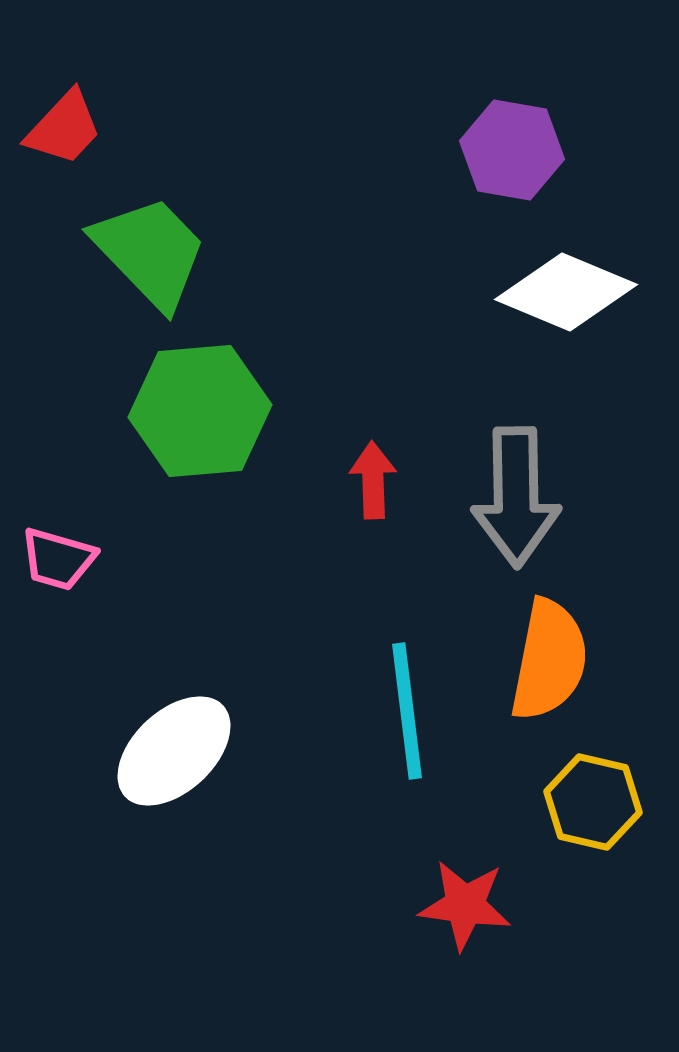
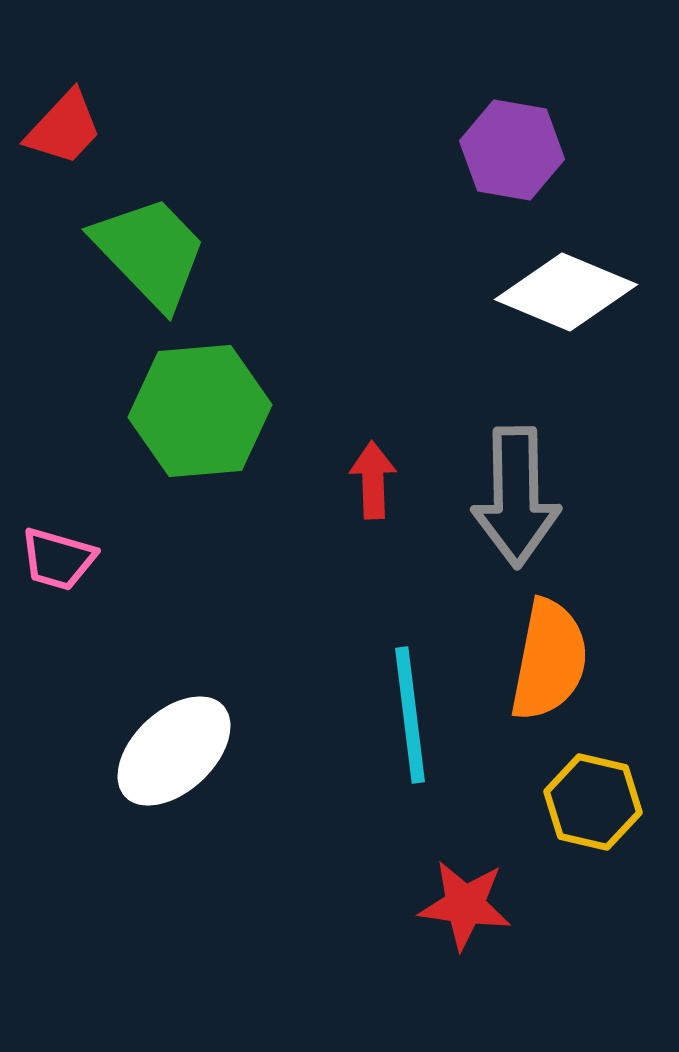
cyan line: moved 3 px right, 4 px down
